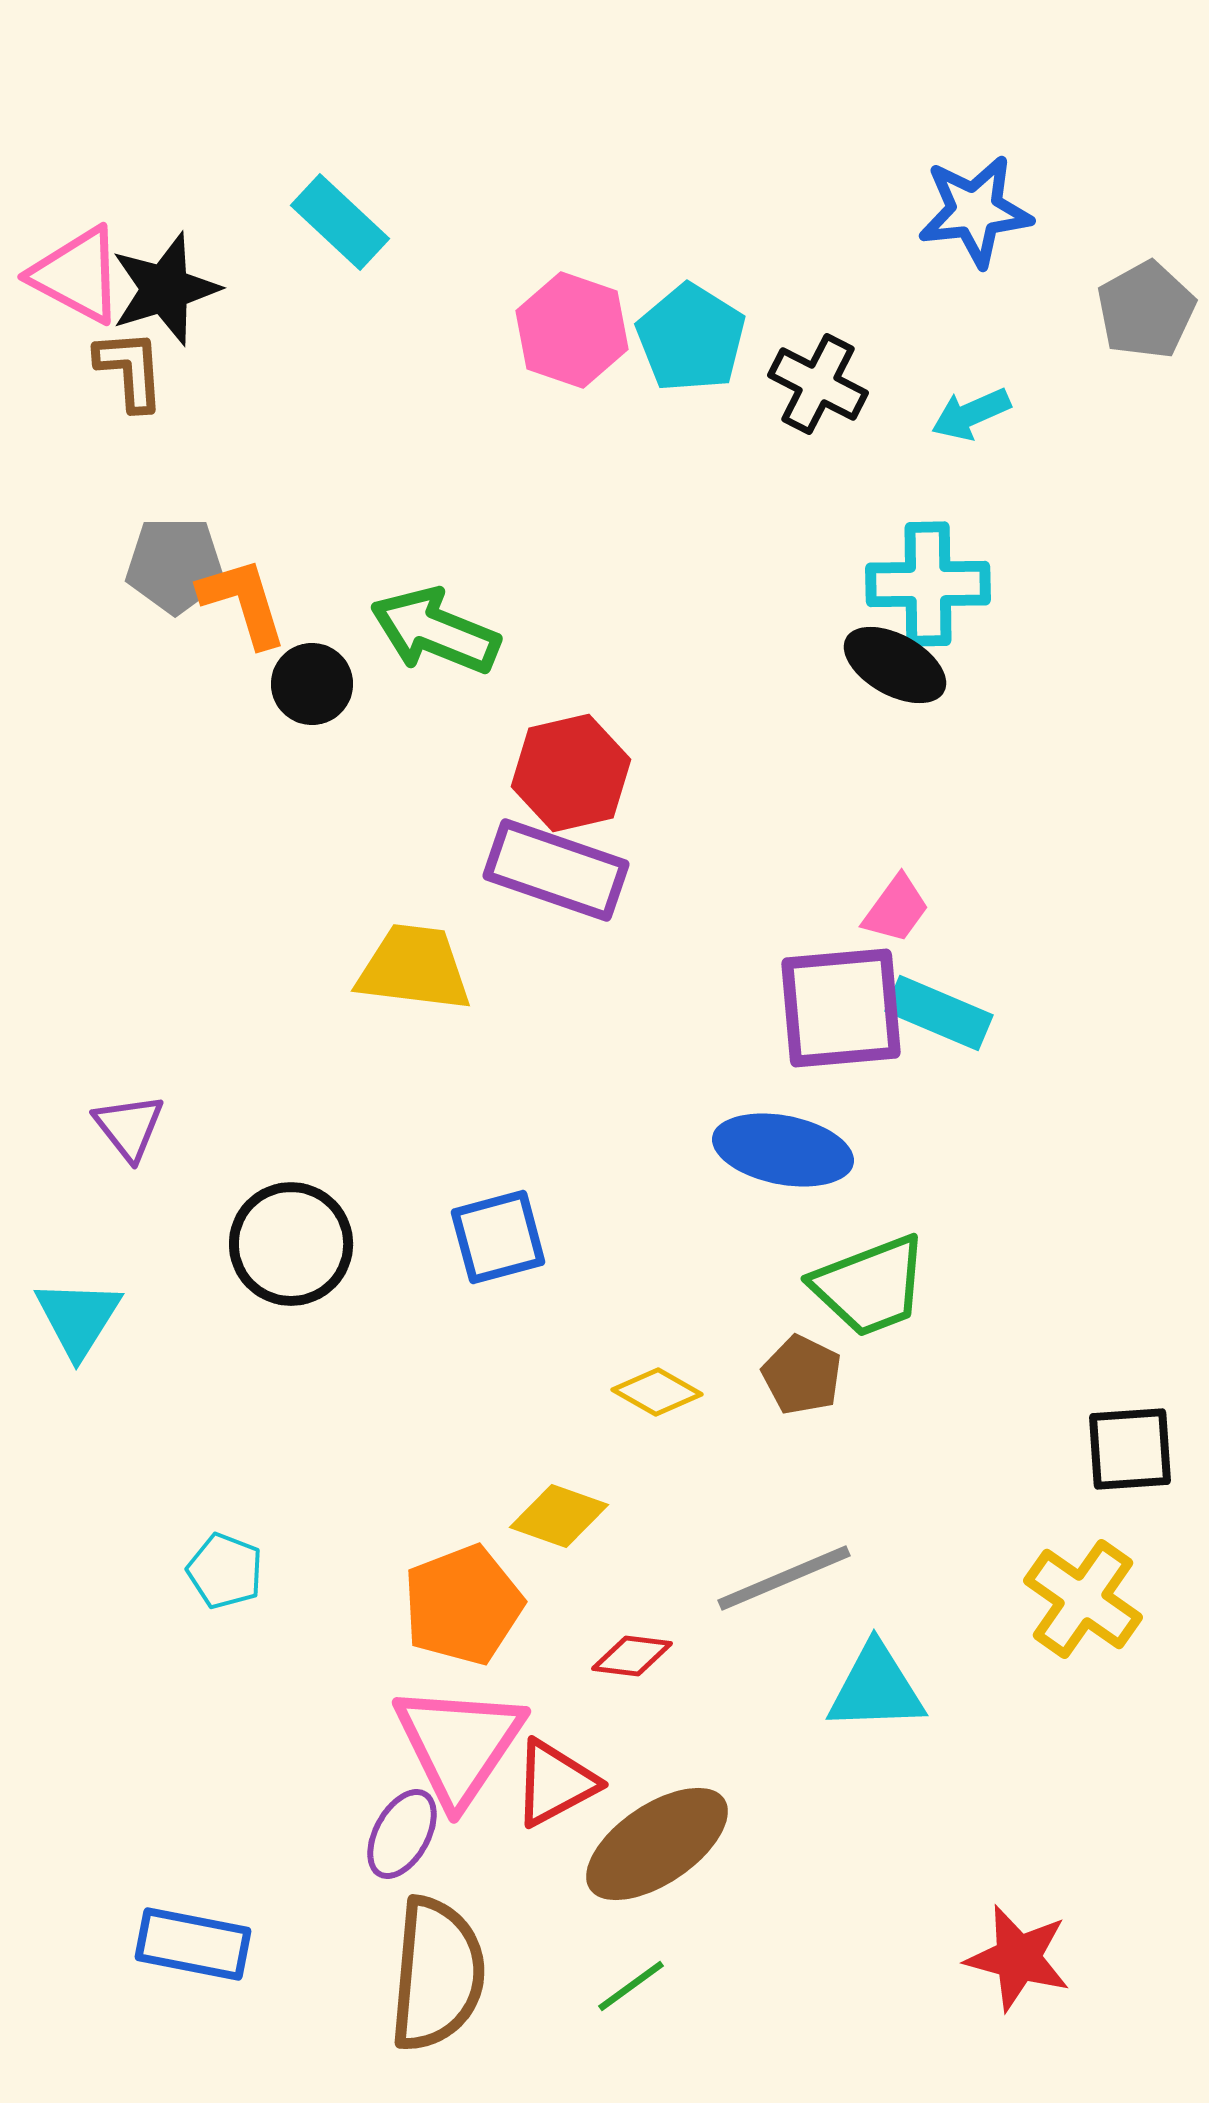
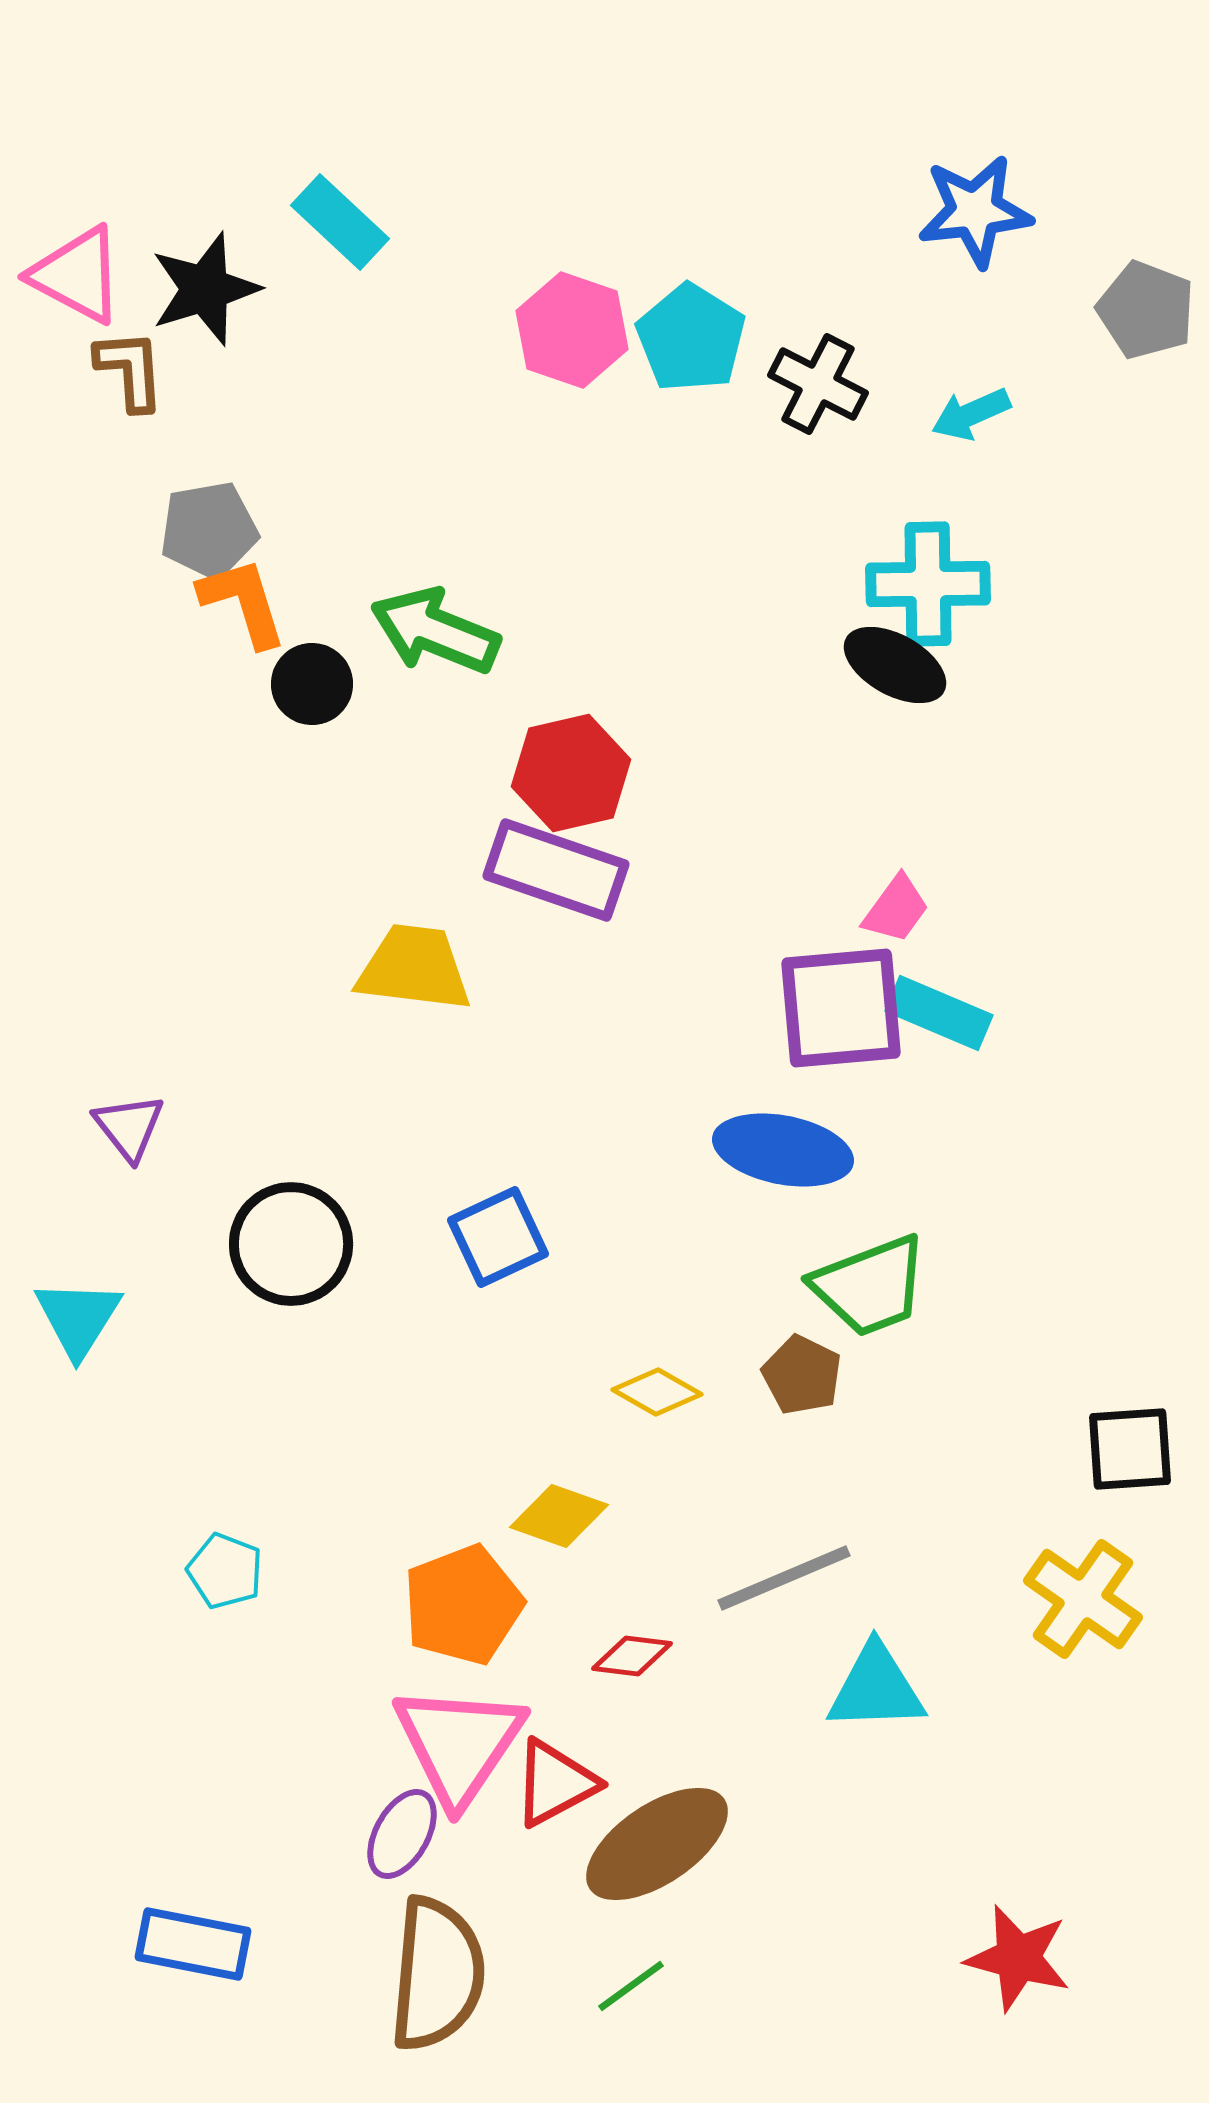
black star at (165, 289): moved 40 px right
gray pentagon at (1146, 310): rotated 22 degrees counterclockwise
gray pentagon at (175, 565): moved 34 px right, 35 px up; rotated 10 degrees counterclockwise
blue square at (498, 1237): rotated 10 degrees counterclockwise
